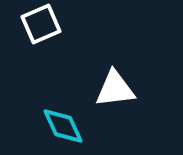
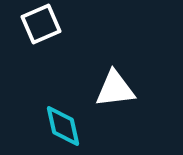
cyan diamond: rotated 12 degrees clockwise
